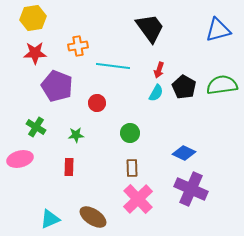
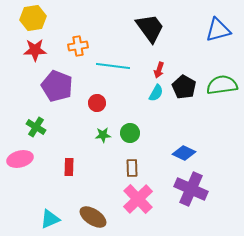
red star: moved 3 px up
green star: moved 27 px right
